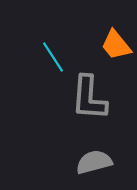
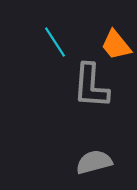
cyan line: moved 2 px right, 15 px up
gray L-shape: moved 2 px right, 12 px up
